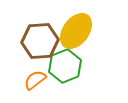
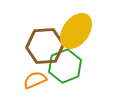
brown hexagon: moved 5 px right, 5 px down
orange semicircle: rotated 15 degrees clockwise
